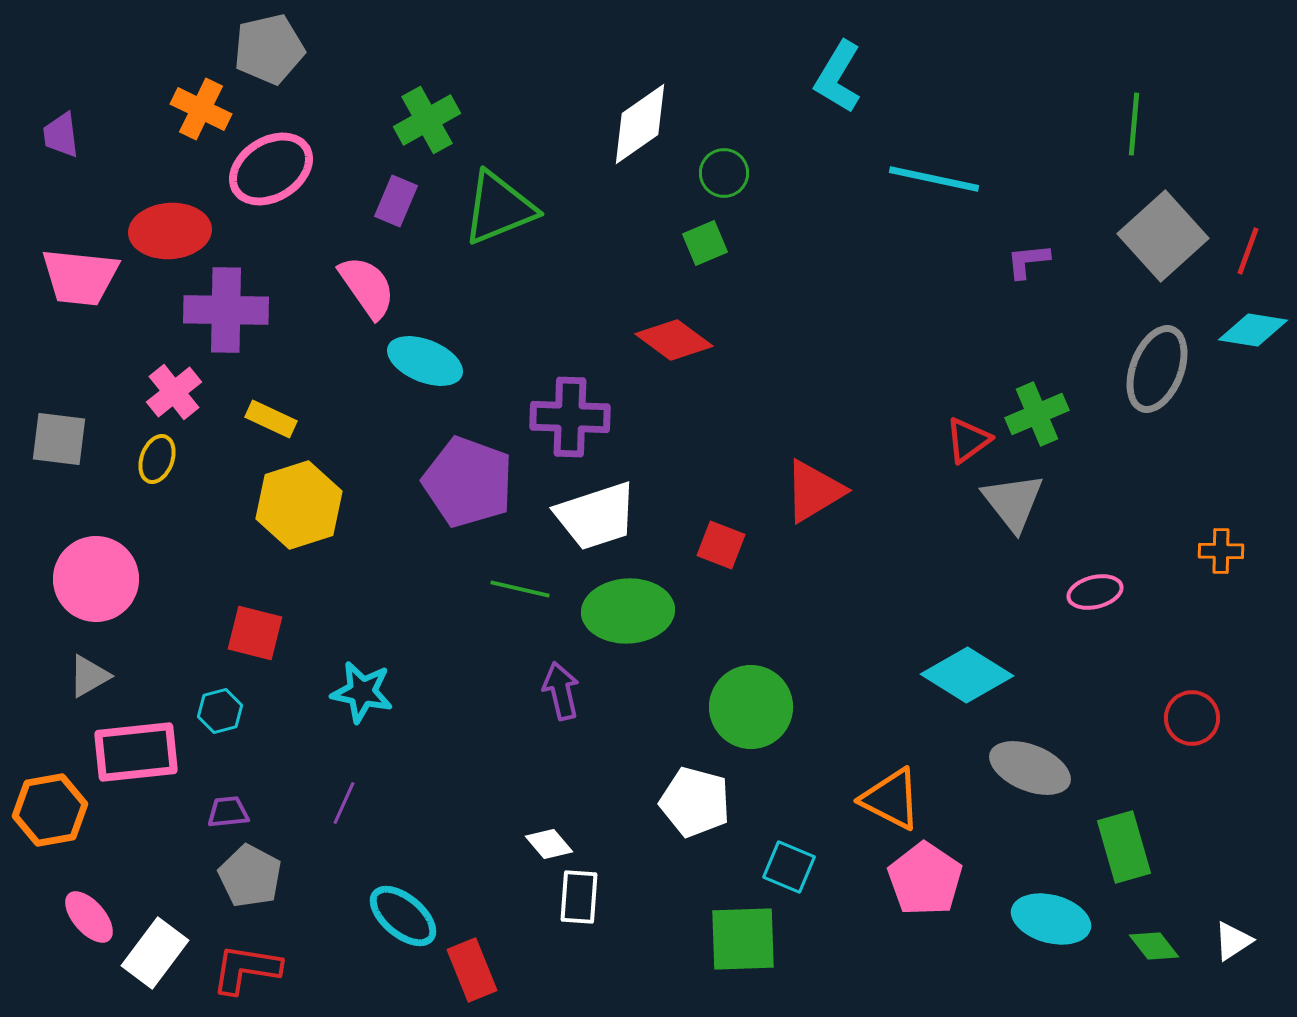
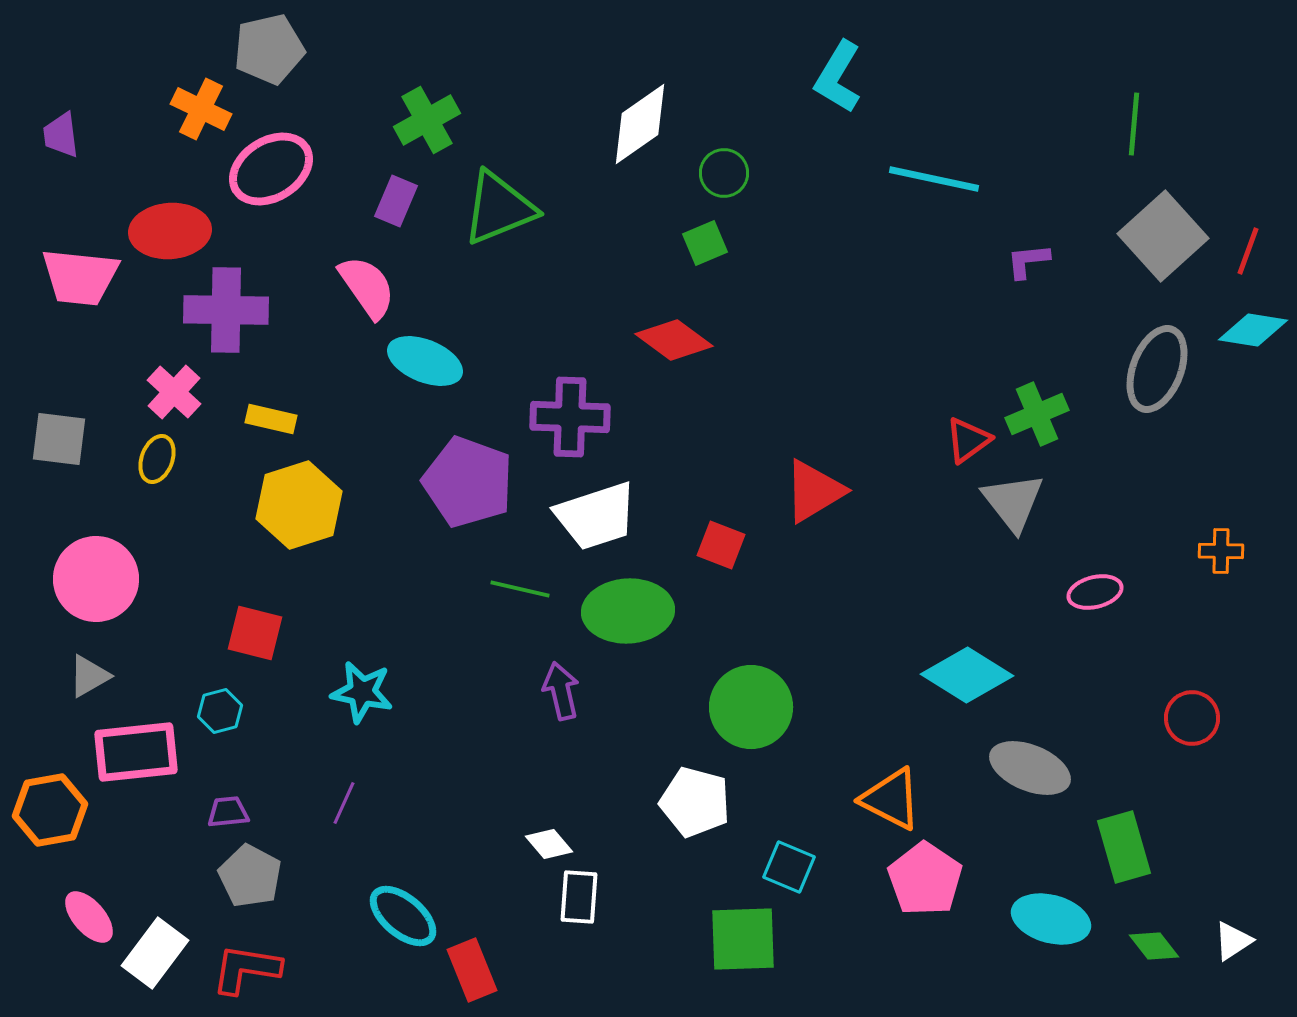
pink cross at (174, 392): rotated 8 degrees counterclockwise
yellow rectangle at (271, 419): rotated 12 degrees counterclockwise
